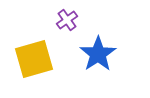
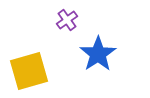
yellow square: moved 5 px left, 12 px down
